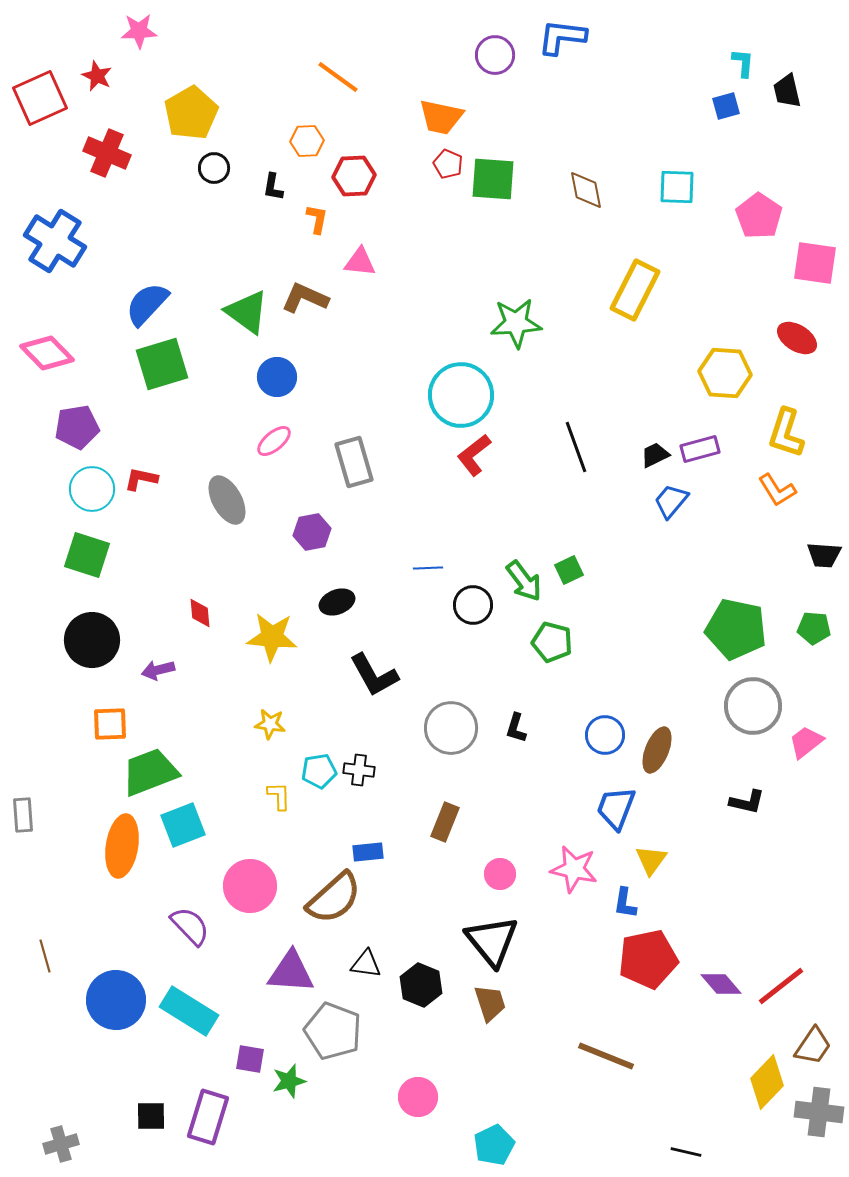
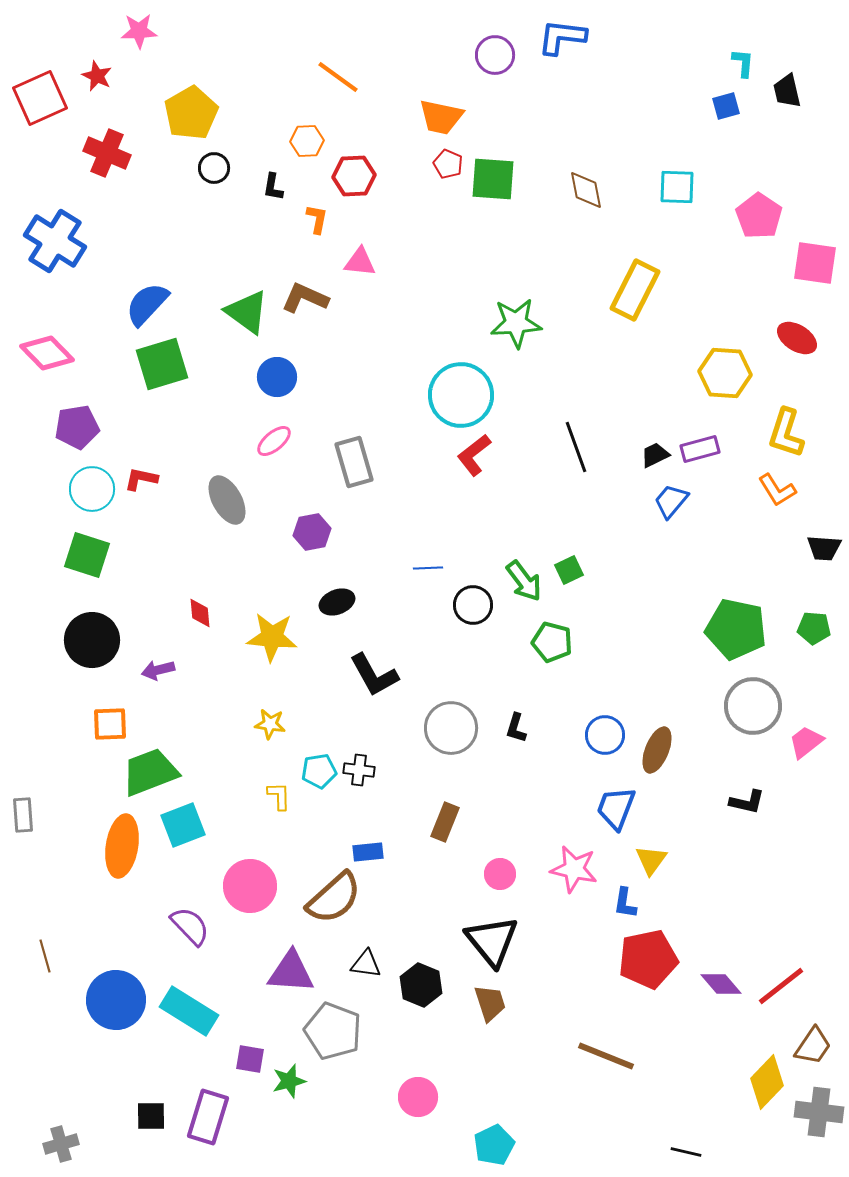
black trapezoid at (824, 555): moved 7 px up
